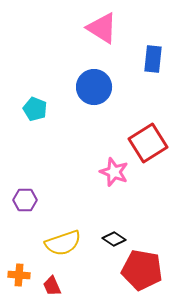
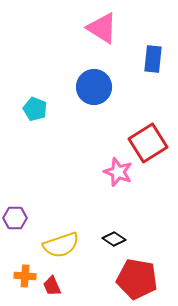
pink star: moved 4 px right
purple hexagon: moved 10 px left, 18 px down
yellow semicircle: moved 2 px left, 2 px down
red pentagon: moved 5 px left, 9 px down
orange cross: moved 6 px right, 1 px down
